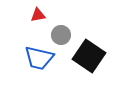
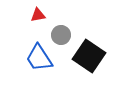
blue trapezoid: rotated 44 degrees clockwise
